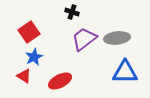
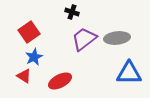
blue triangle: moved 4 px right, 1 px down
